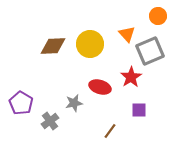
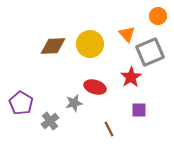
gray square: moved 1 px down
red ellipse: moved 5 px left
brown line: moved 1 px left, 2 px up; rotated 63 degrees counterclockwise
